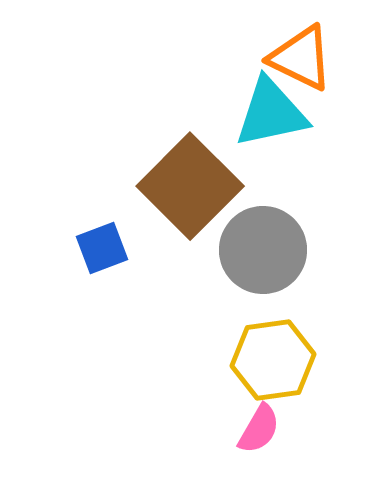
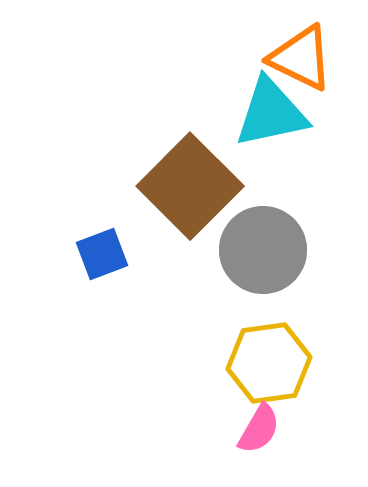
blue square: moved 6 px down
yellow hexagon: moved 4 px left, 3 px down
